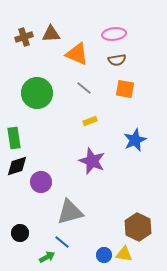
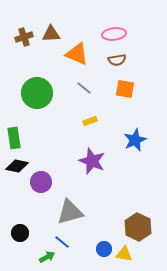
black diamond: rotated 30 degrees clockwise
blue circle: moved 6 px up
